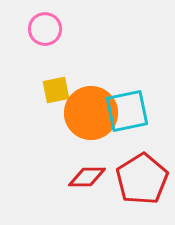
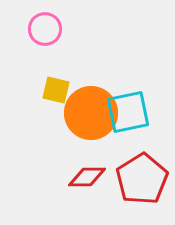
yellow square: rotated 24 degrees clockwise
cyan square: moved 1 px right, 1 px down
